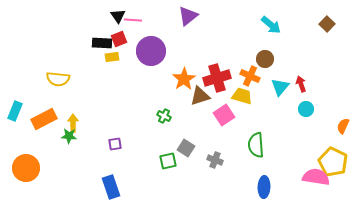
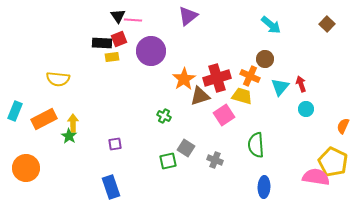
green star: rotated 28 degrees clockwise
